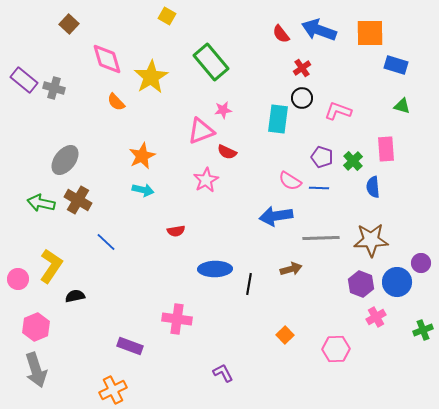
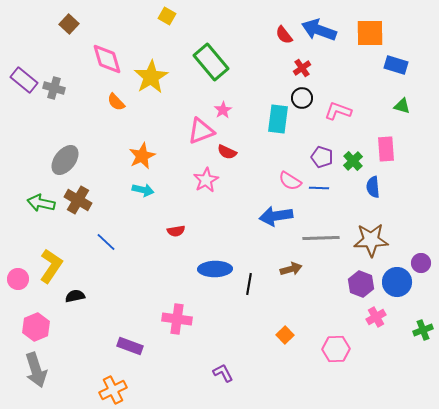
red semicircle at (281, 34): moved 3 px right, 1 px down
pink star at (223, 110): rotated 24 degrees counterclockwise
